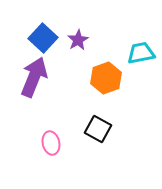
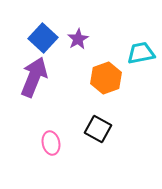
purple star: moved 1 px up
